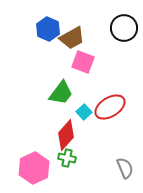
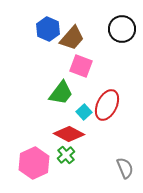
black circle: moved 2 px left, 1 px down
brown trapezoid: rotated 20 degrees counterclockwise
pink square: moved 2 px left, 4 px down
red ellipse: moved 3 px left, 2 px up; rotated 32 degrees counterclockwise
red diamond: moved 3 px right, 1 px up; rotated 76 degrees clockwise
green cross: moved 1 px left, 3 px up; rotated 36 degrees clockwise
pink hexagon: moved 5 px up
